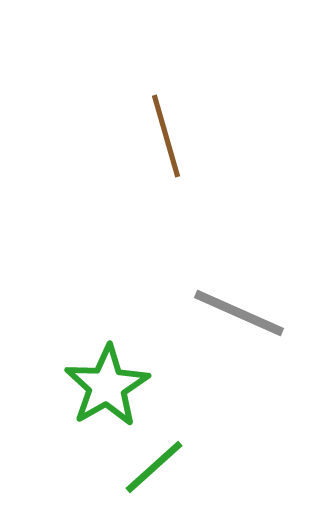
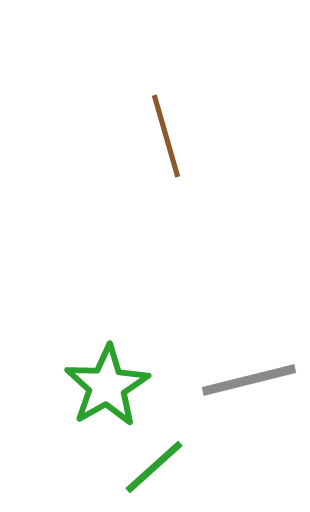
gray line: moved 10 px right, 67 px down; rotated 38 degrees counterclockwise
